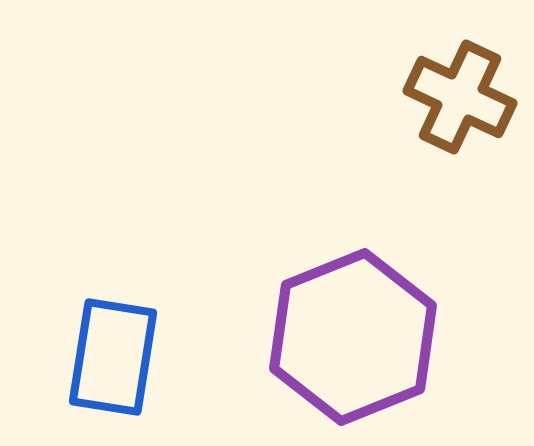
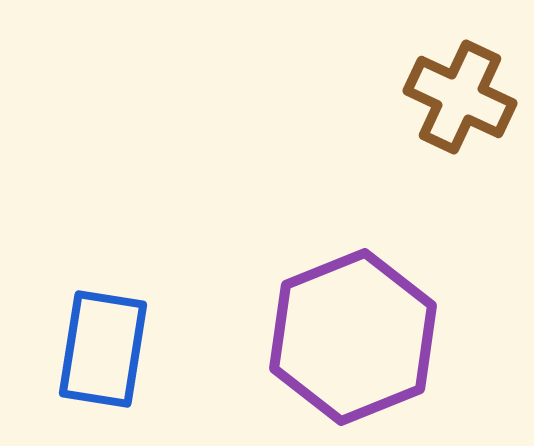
blue rectangle: moved 10 px left, 8 px up
